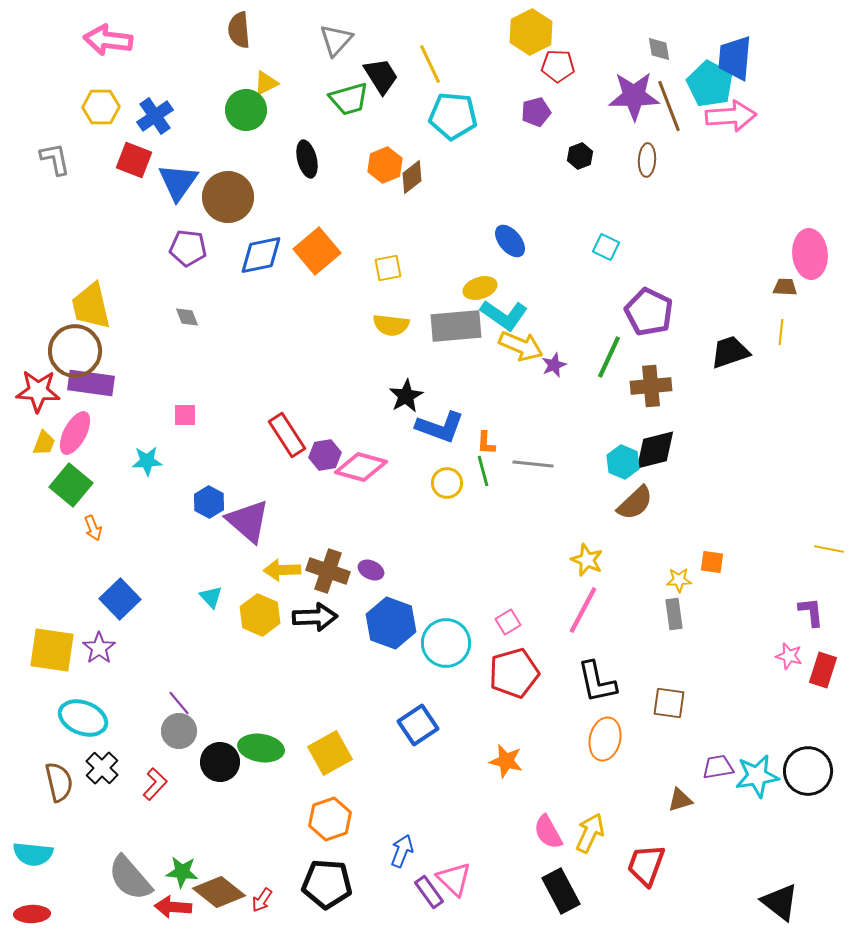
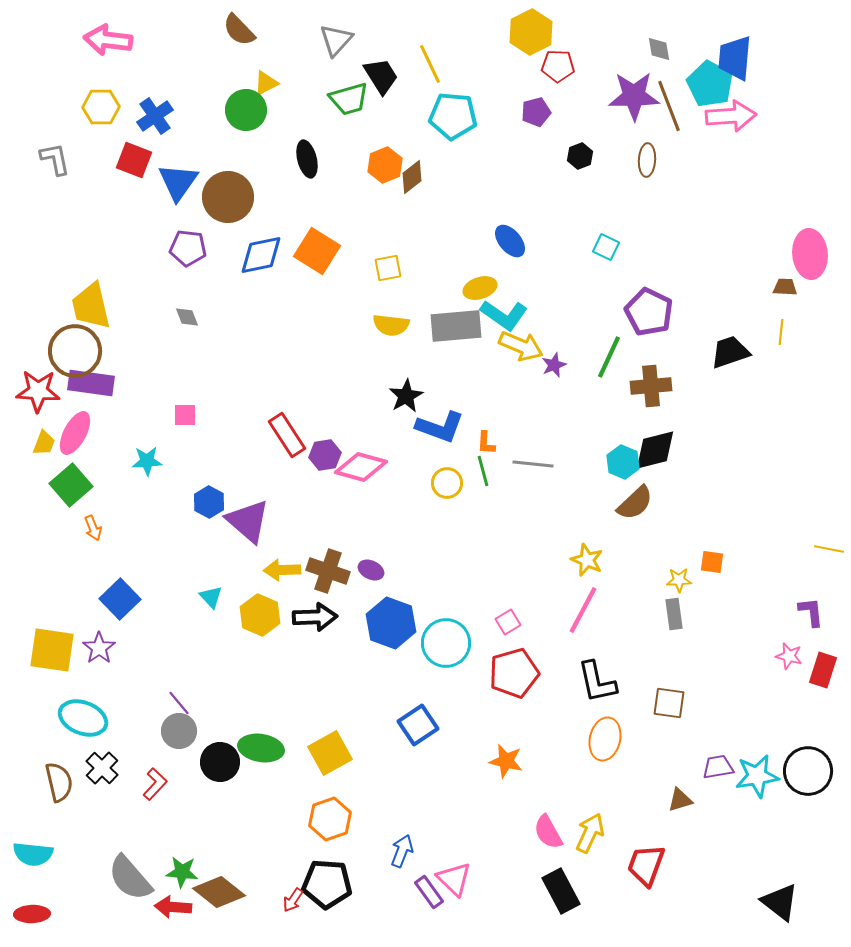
brown semicircle at (239, 30): rotated 39 degrees counterclockwise
orange square at (317, 251): rotated 18 degrees counterclockwise
green square at (71, 485): rotated 9 degrees clockwise
red arrow at (262, 900): moved 31 px right
